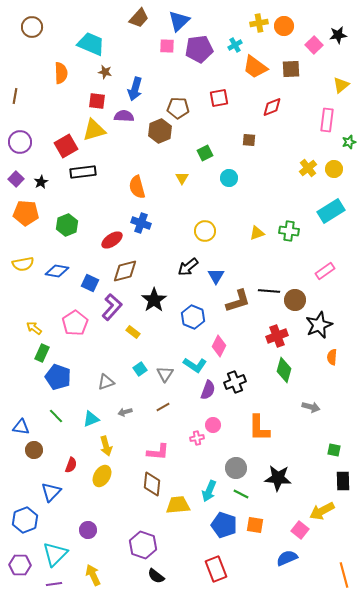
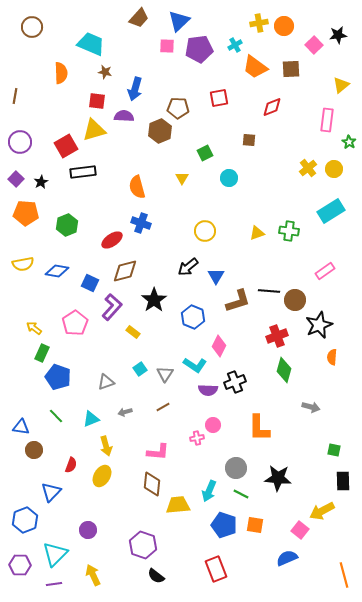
green star at (349, 142): rotated 24 degrees counterclockwise
purple semicircle at (208, 390): rotated 72 degrees clockwise
